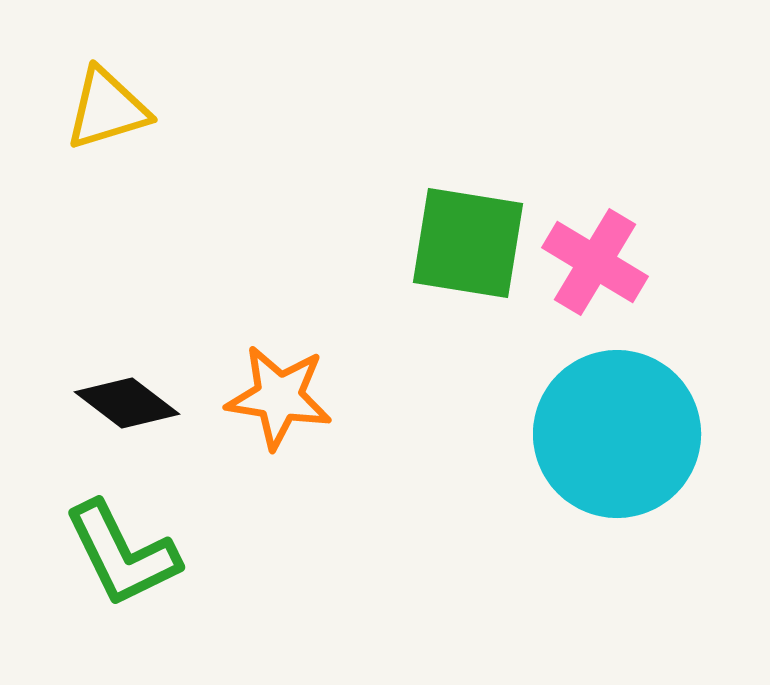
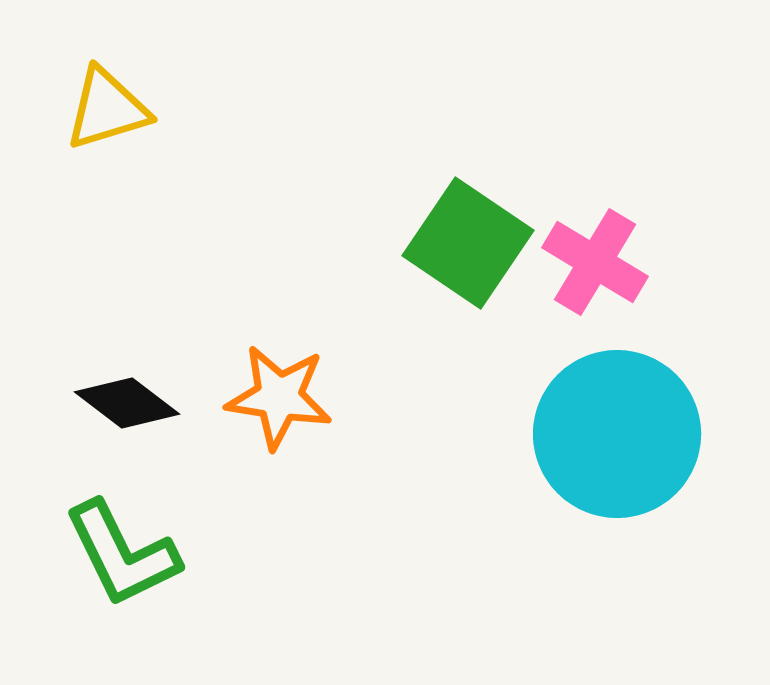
green square: rotated 25 degrees clockwise
